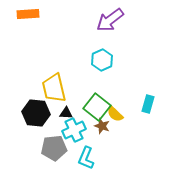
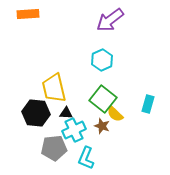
green square: moved 6 px right, 8 px up
